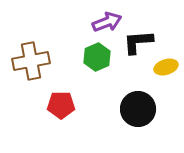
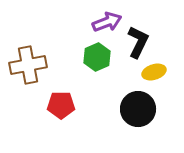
black L-shape: rotated 120 degrees clockwise
brown cross: moved 3 px left, 4 px down
yellow ellipse: moved 12 px left, 5 px down
